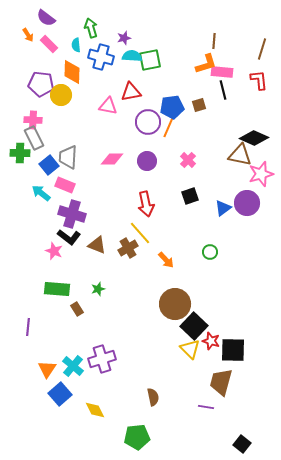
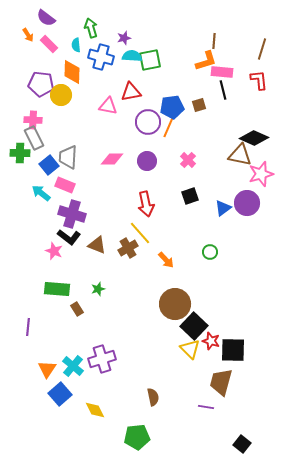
orange L-shape at (206, 64): moved 3 px up
